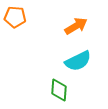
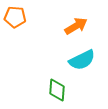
cyan semicircle: moved 4 px right, 1 px up
green diamond: moved 2 px left
